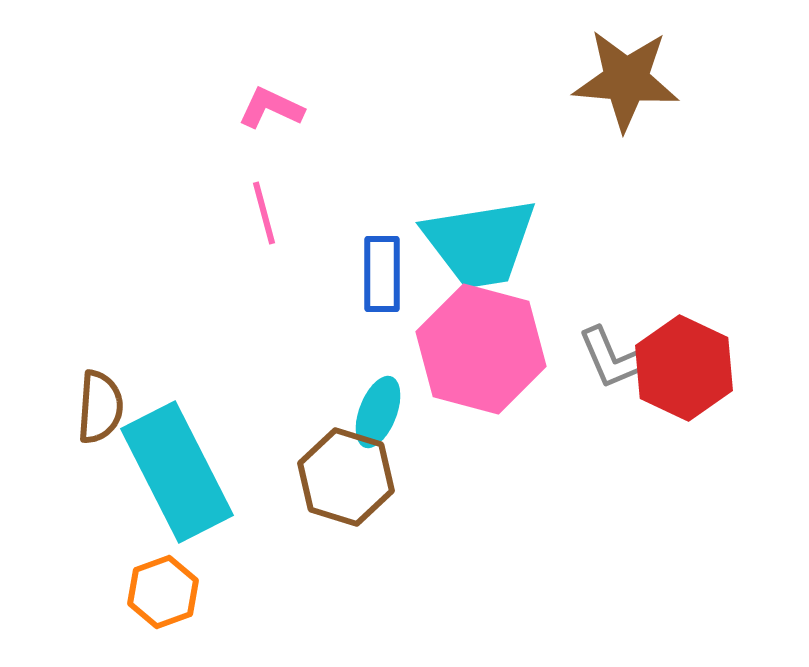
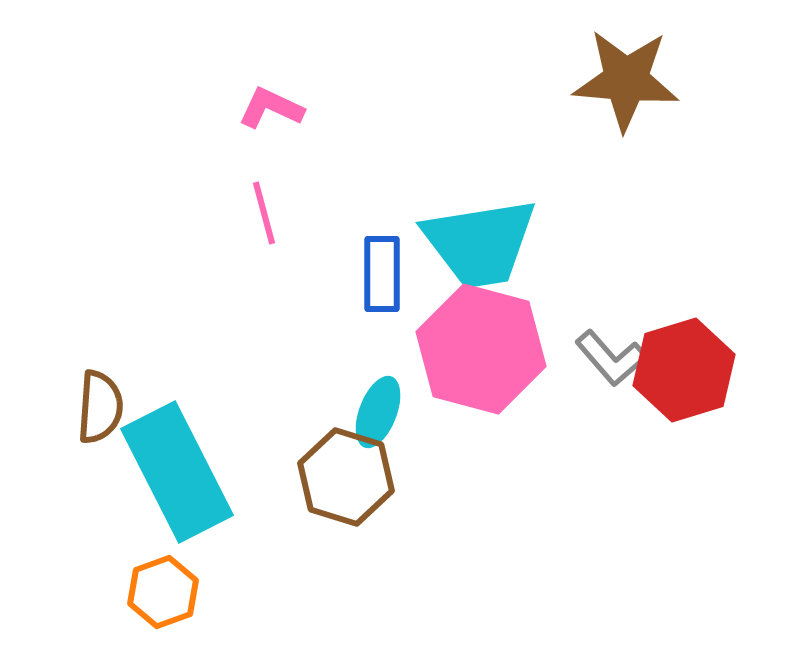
gray L-shape: rotated 18 degrees counterclockwise
red hexagon: moved 2 px down; rotated 18 degrees clockwise
